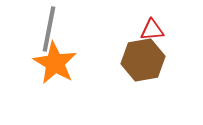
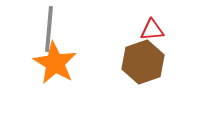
gray line: rotated 6 degrees counterclockwise
brown hexagon: moved 2 px down; rotated 9 degrees counterclockwise
